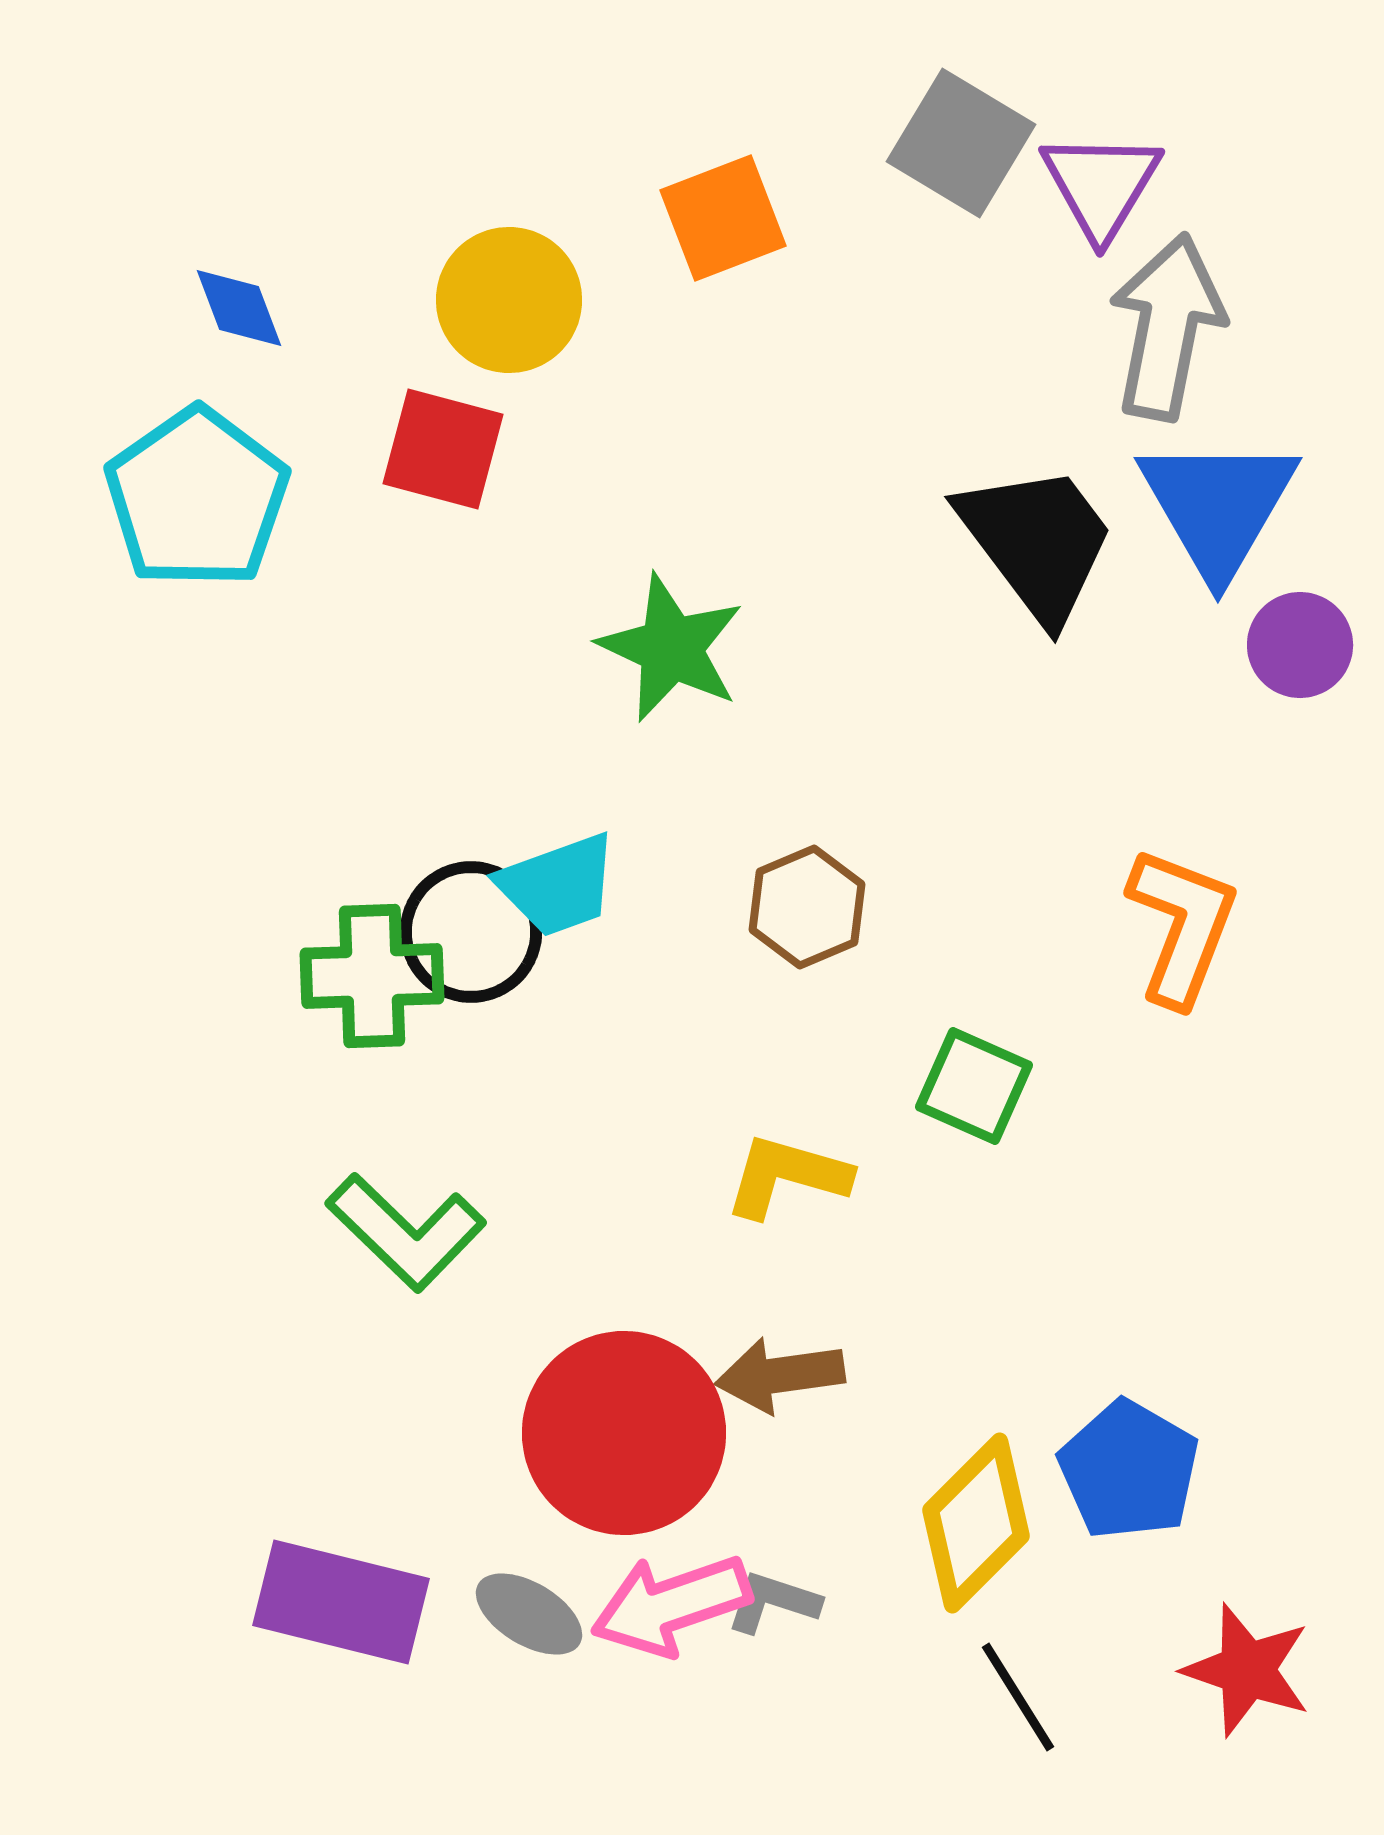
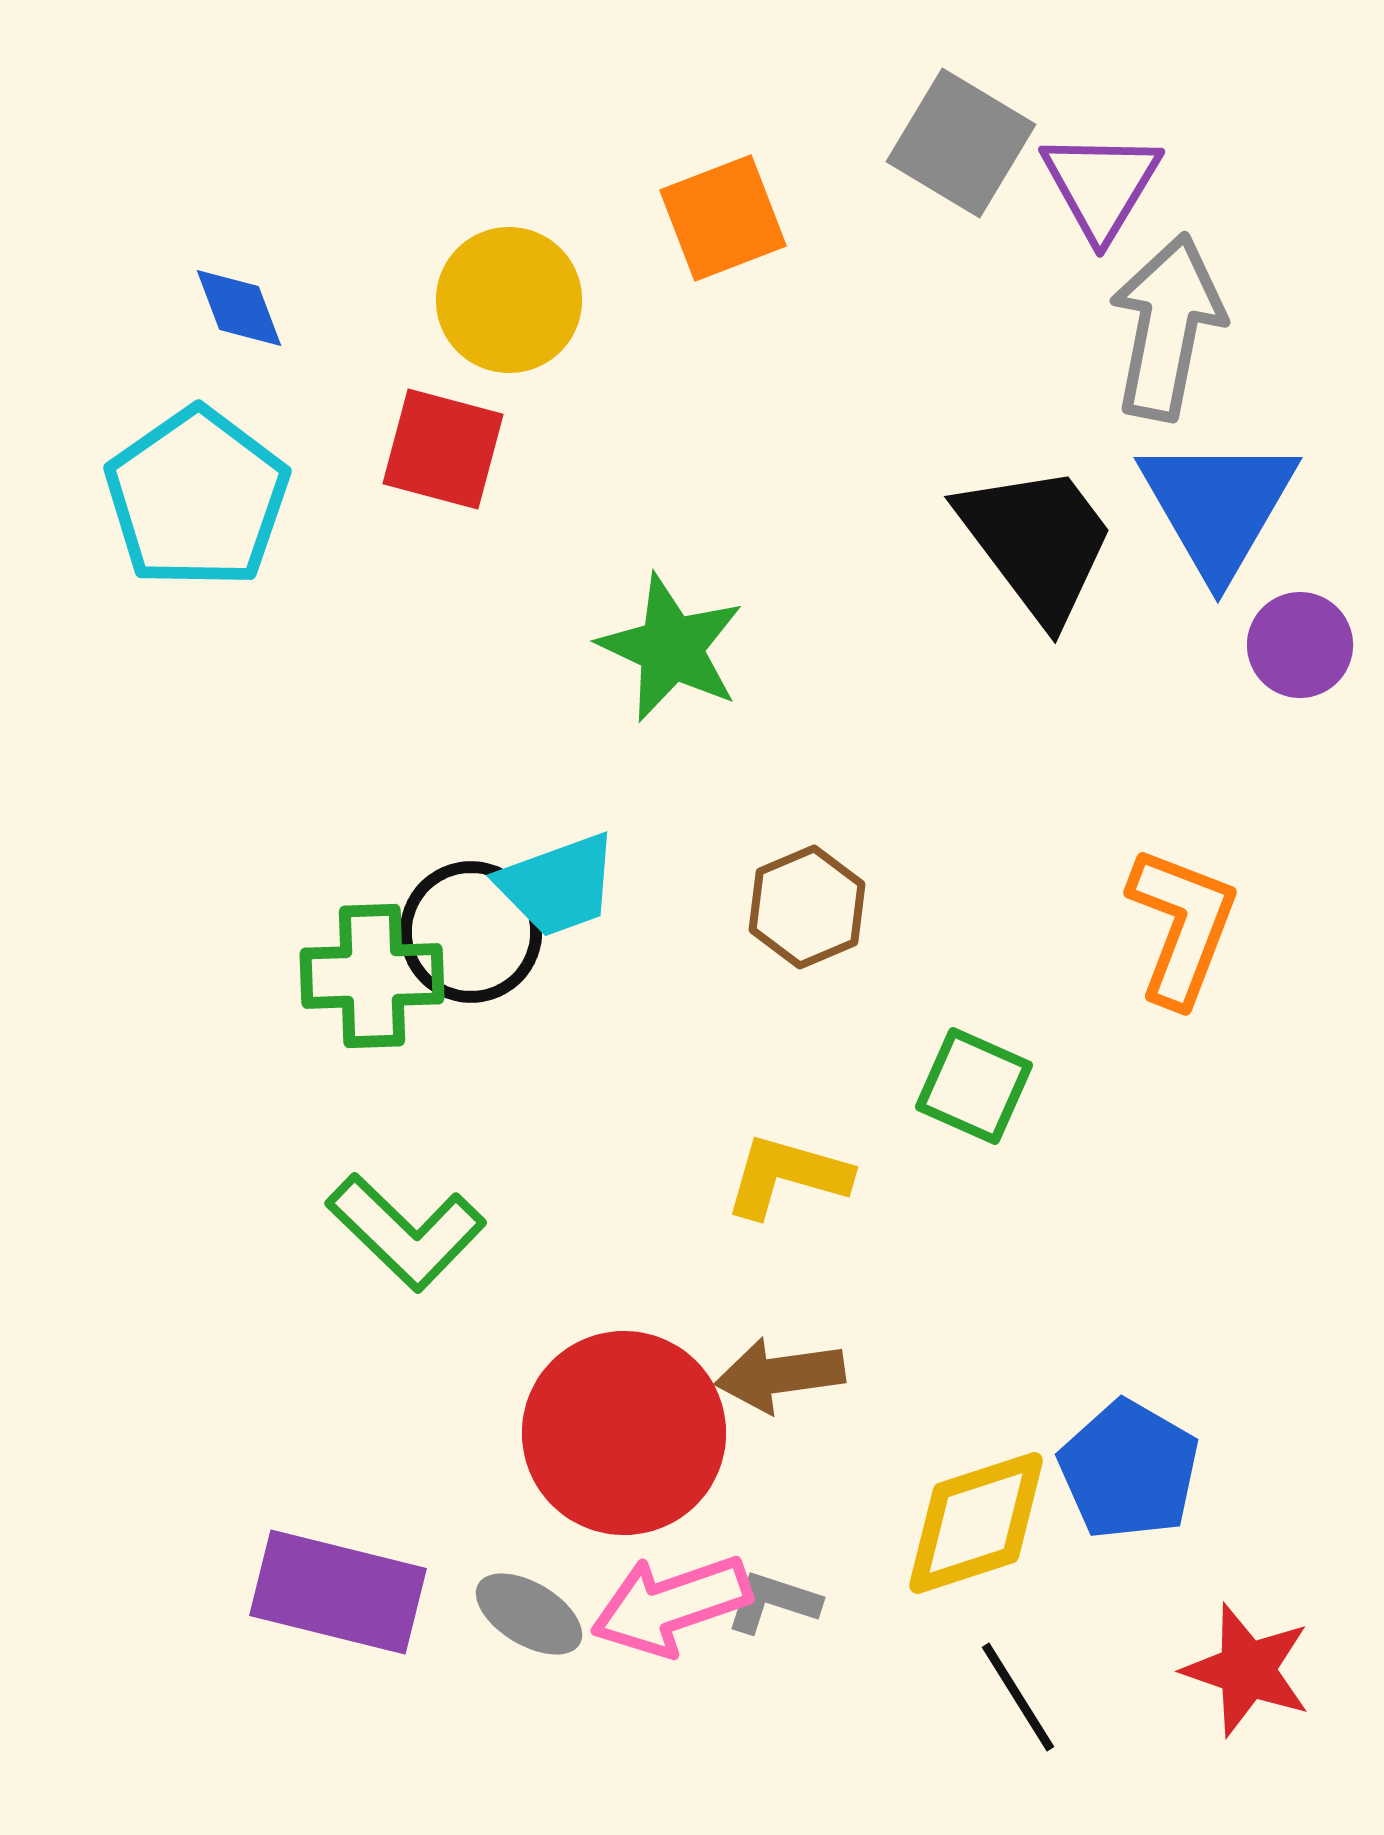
yellow diamond: rotated 27 degrees clockwise
purple rectangle: moved 3 px left, 10 px up
